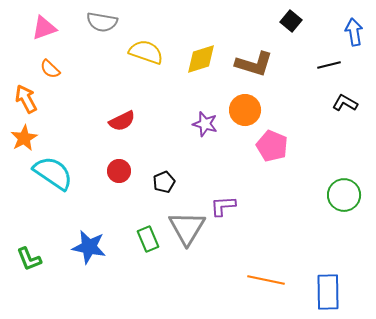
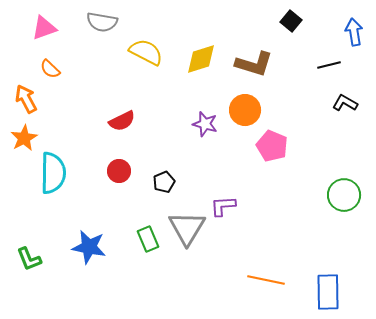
yellow semicircle: rotated 8 degrees clockwise
cyan semicircle: rotated 57 degrees clockwise
